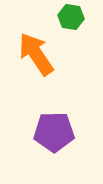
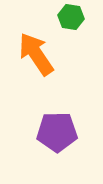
purple pentagon: moved 3 px right
